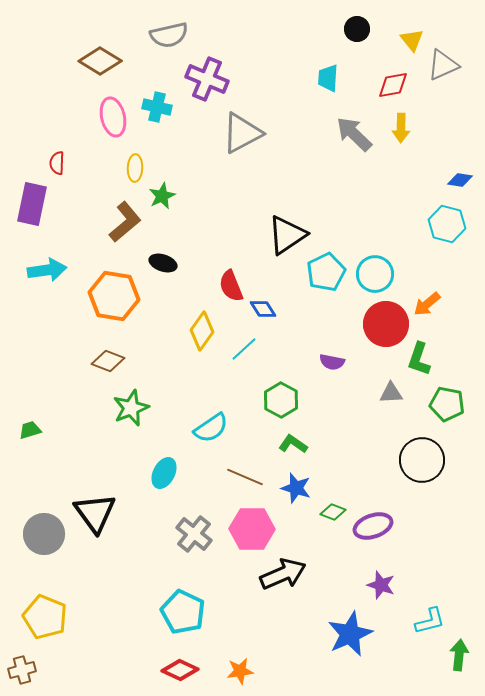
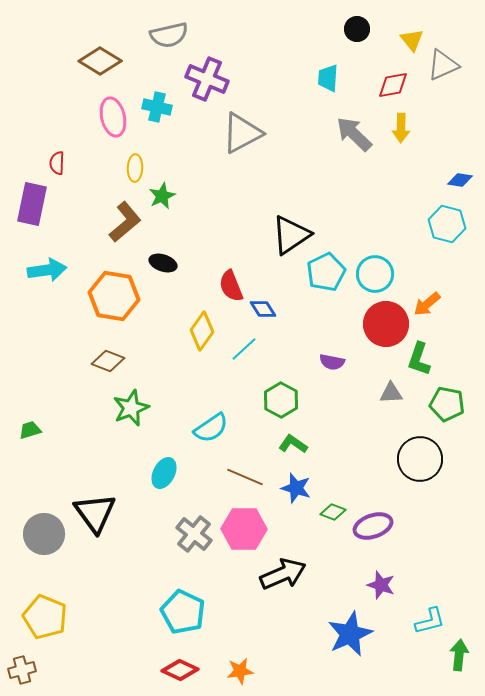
black triangle at (287, 235): moved 4 px right
black circle at (422, 460): moved 2 px left, 1 px up
pink hexagon at (252, 529): moved 8 px left
